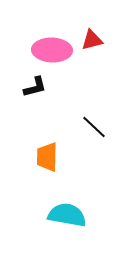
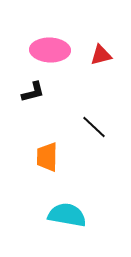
red triangle: moved 9 px right, 15 px down
pink ellipse: moved 2 px left
black L-shape: moved 2 px left, 5 px down
